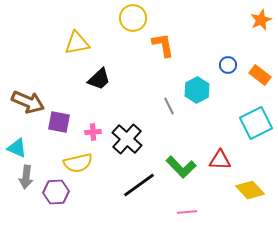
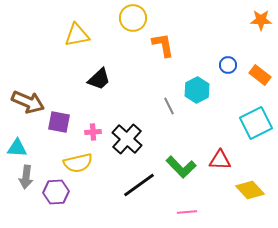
orange star: rotated 25 degrees clockwise
yellow triangle: moved 8 px up
cyan triangle: rotated 20 degrees counterclockwise
